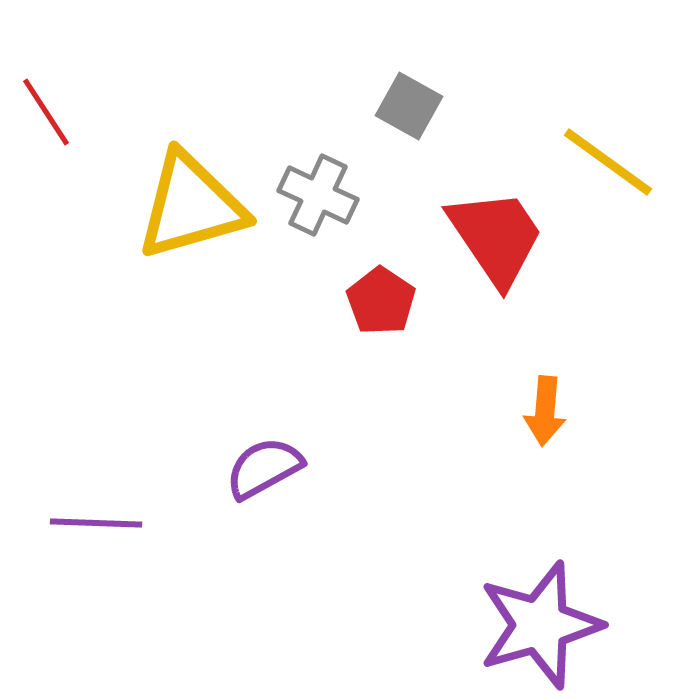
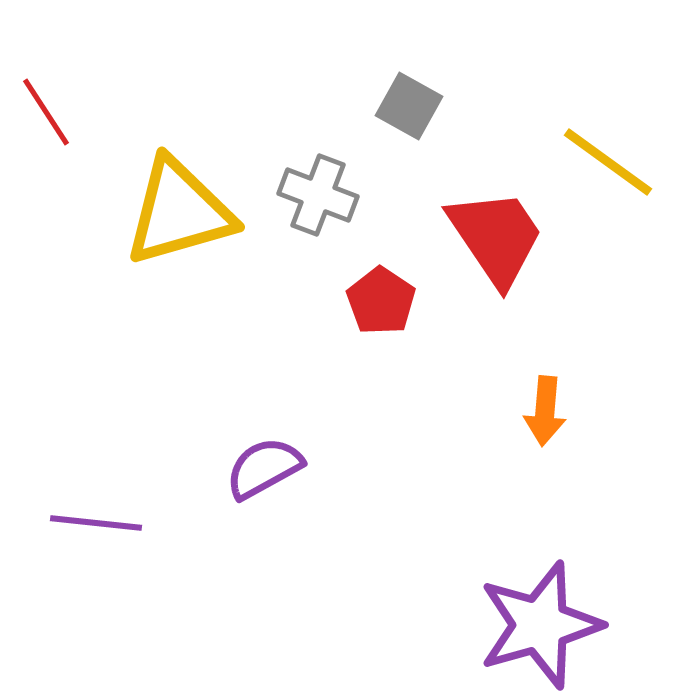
gray cross: rotated 4 degrees counterclockwise
yellow triangle: moved 12 px left, 6 px down
purple line: rotated 4 degrees clockwise
